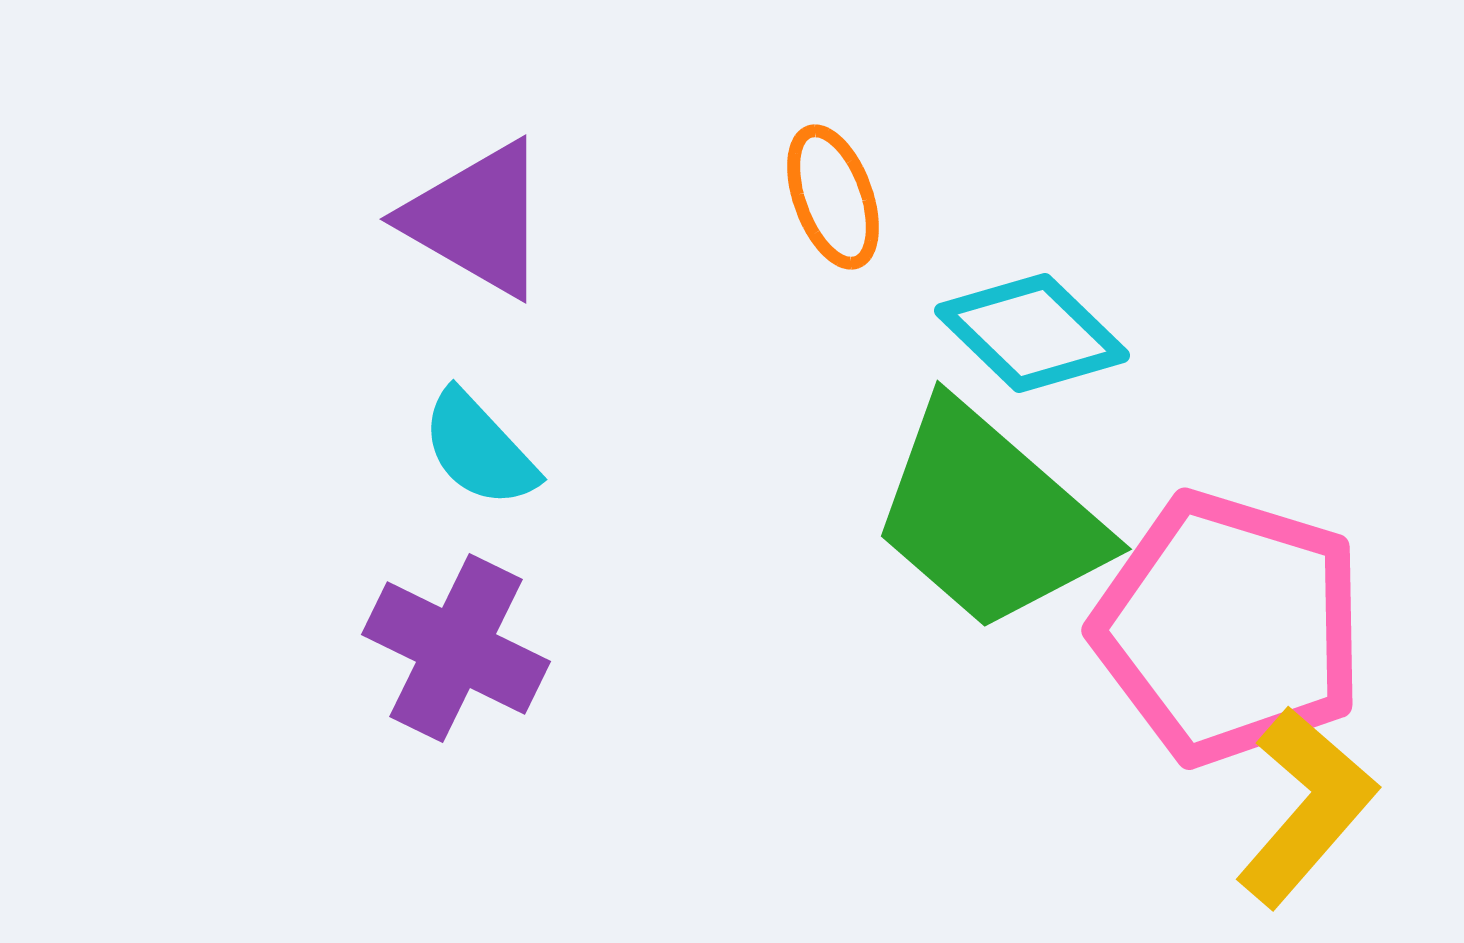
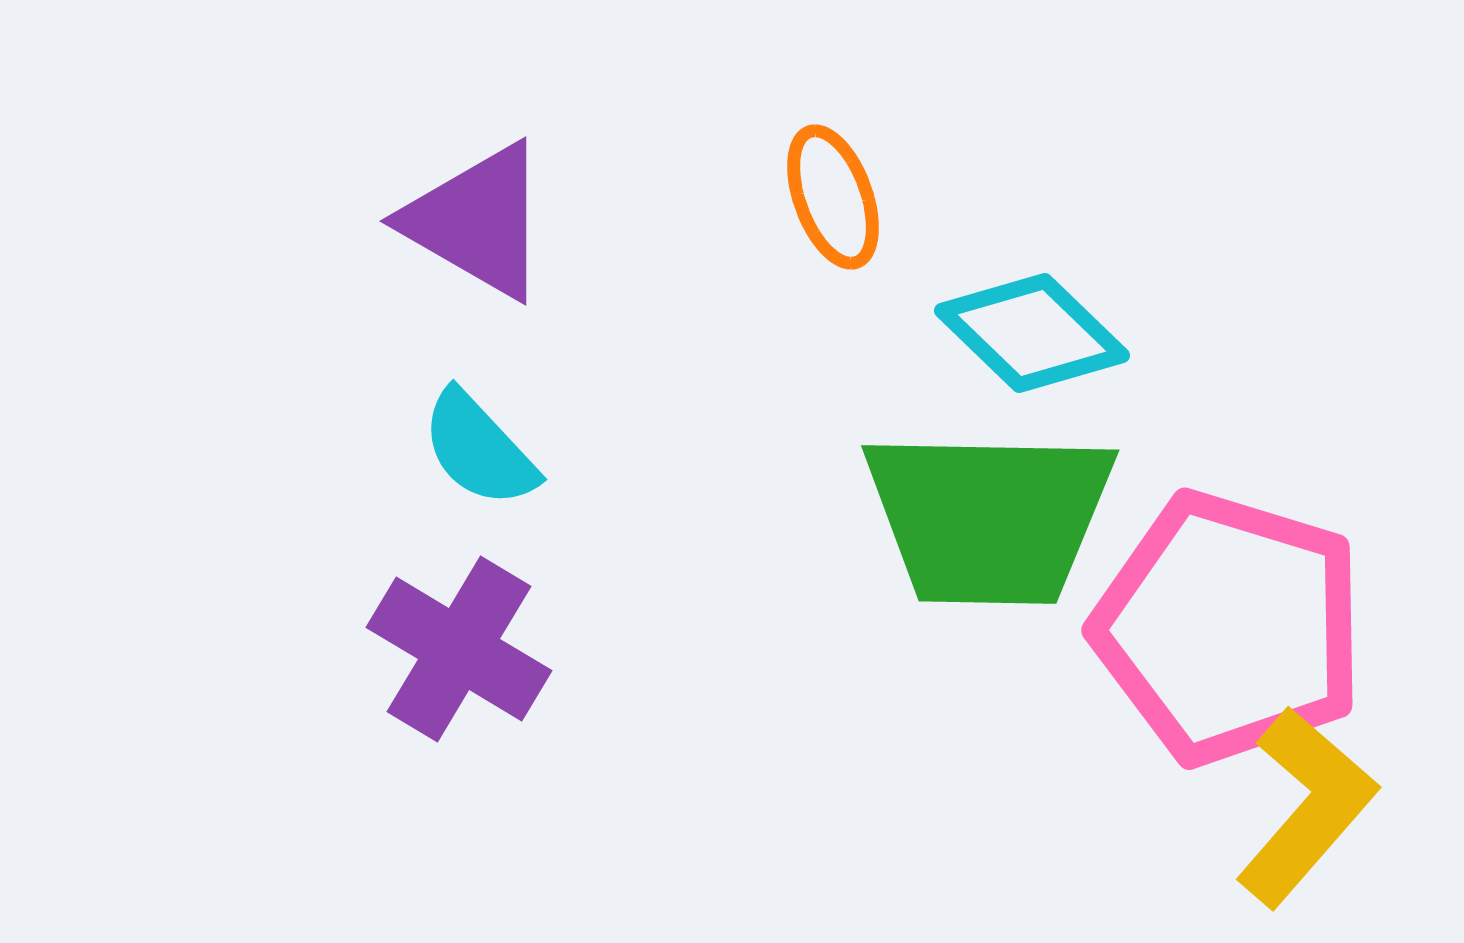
purple triangle: moved 2 px down
green trapezoid: rotated 40 degrees counterclockwise
purple cross: moved 3 px right, 1 px down; rotated 5 degrees clockwise
